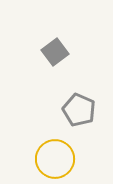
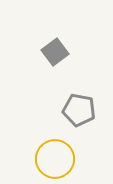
gray pentagon: rotated 12 degrees counterclockwise
